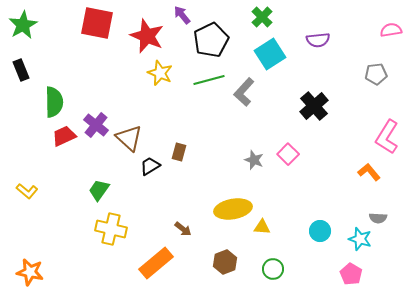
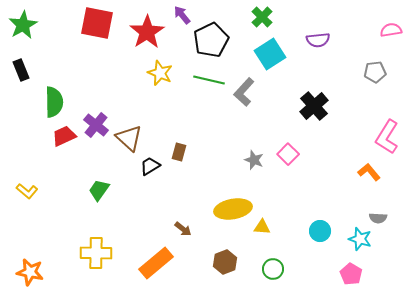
red star: moved 4 px up; rotated 16 degrees clockwise
gray pentagon: moved 1 px left, 2 px up
green line: rotated 28 degrees clockwise
yellow cross: moved 15 px left, 24 px down; rotated 12 degrees counterclockwise
